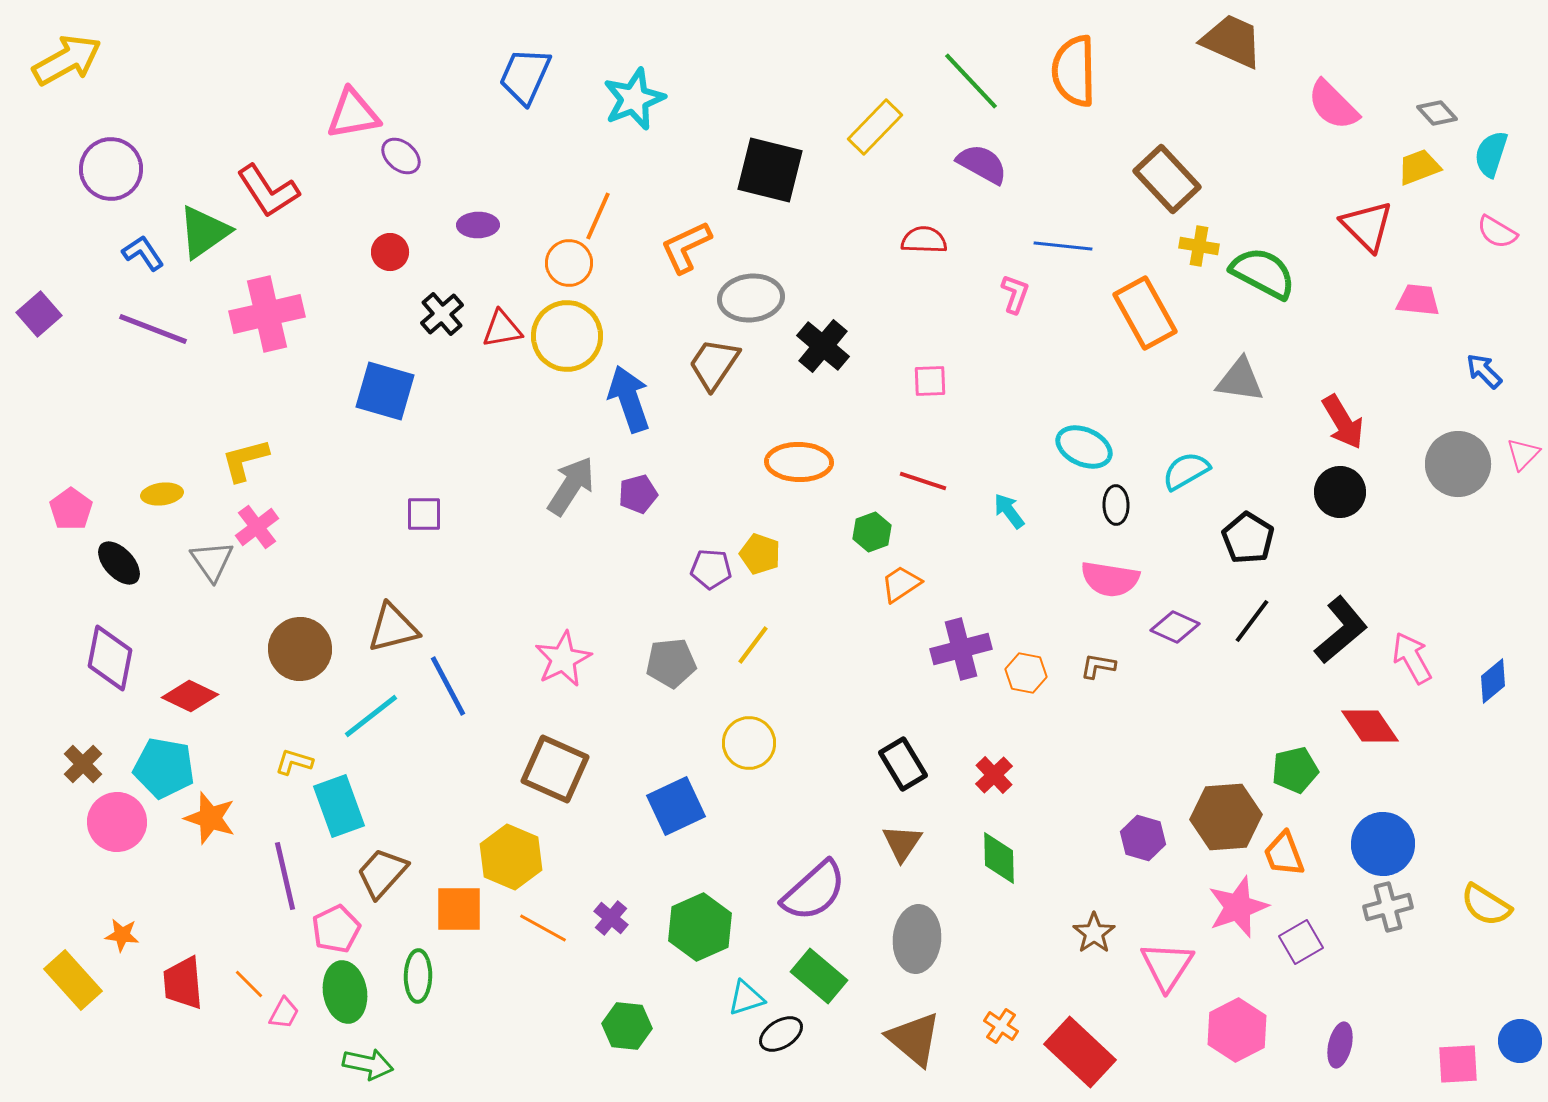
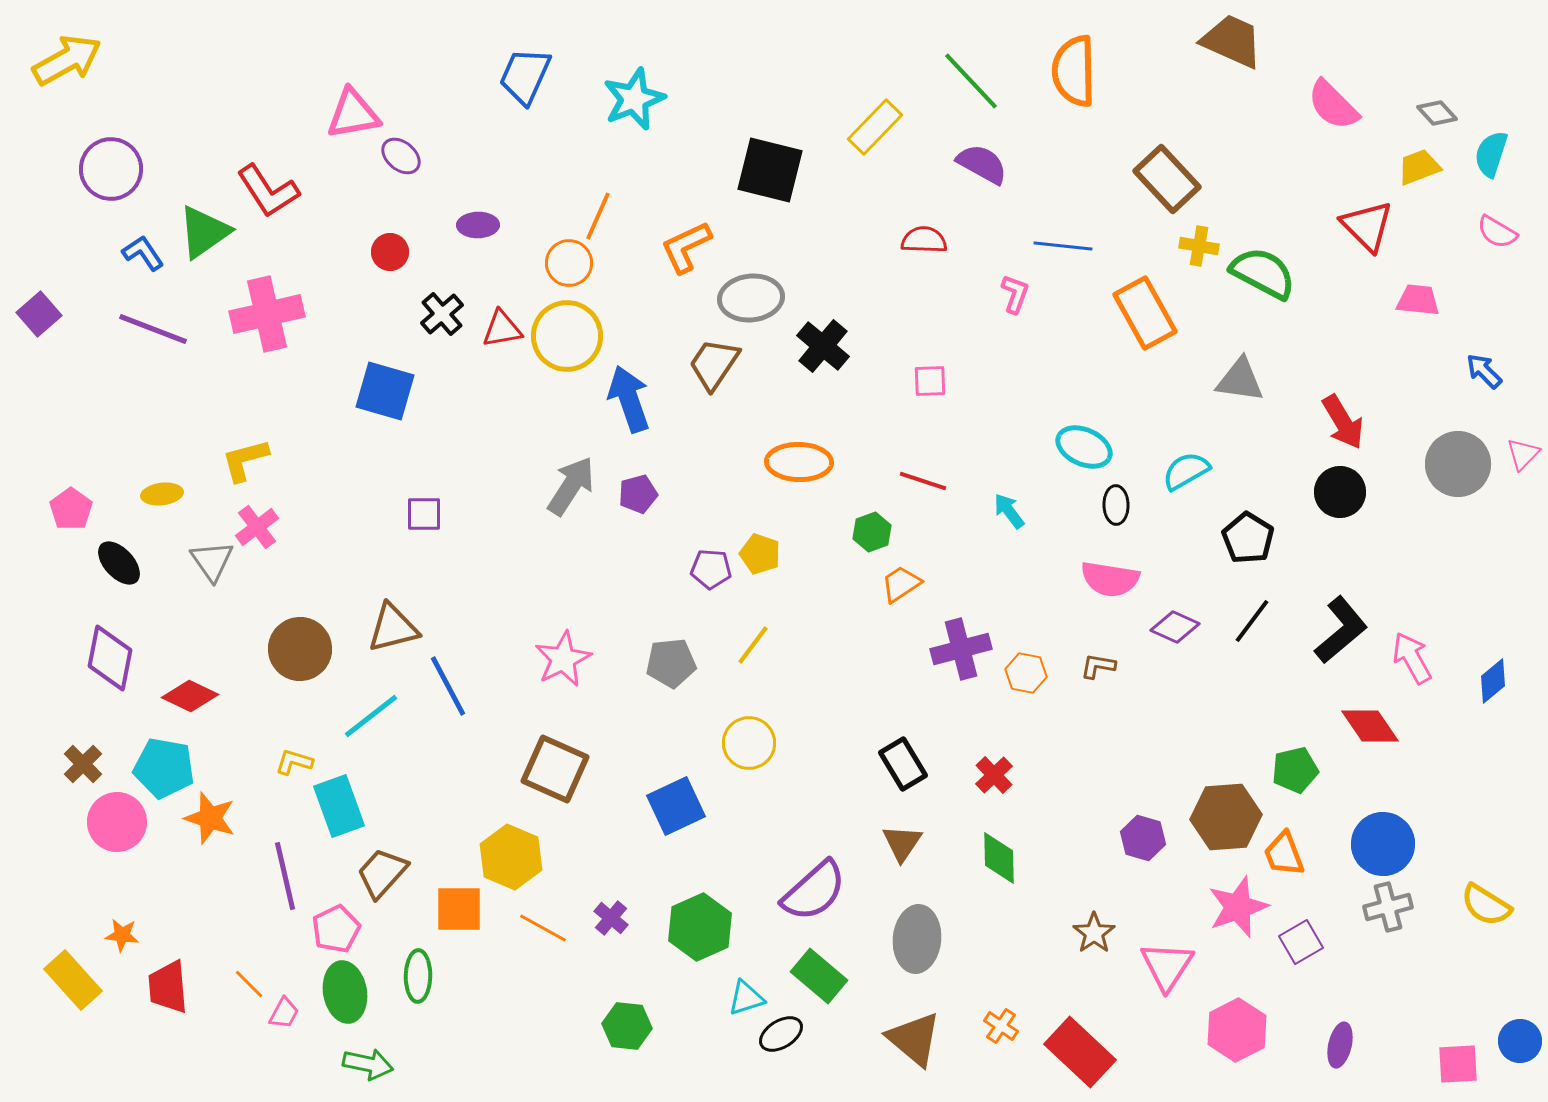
red trapezoid at (183, 983): moved 15 px left, 4 px down
